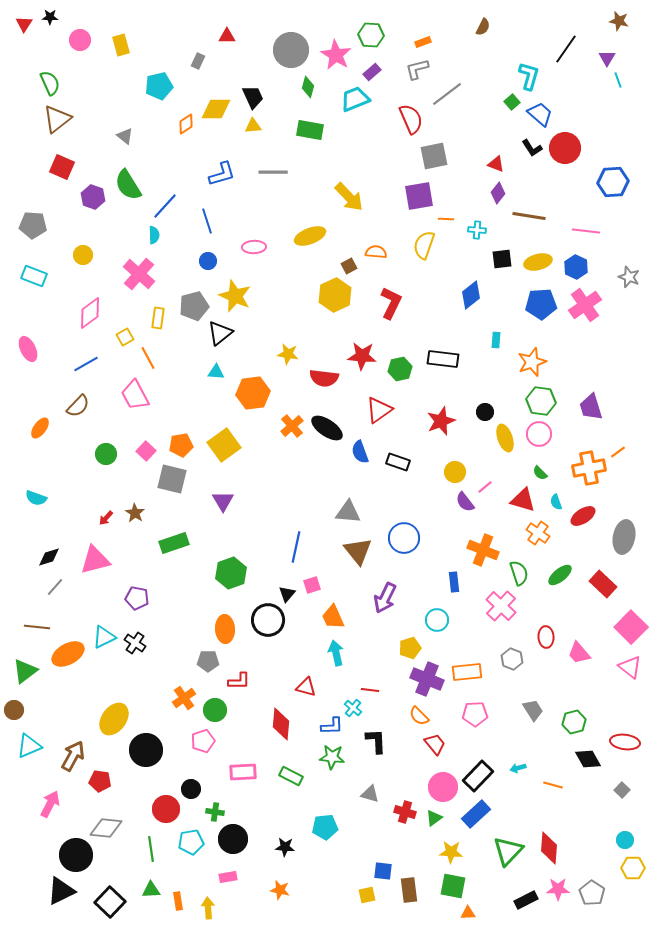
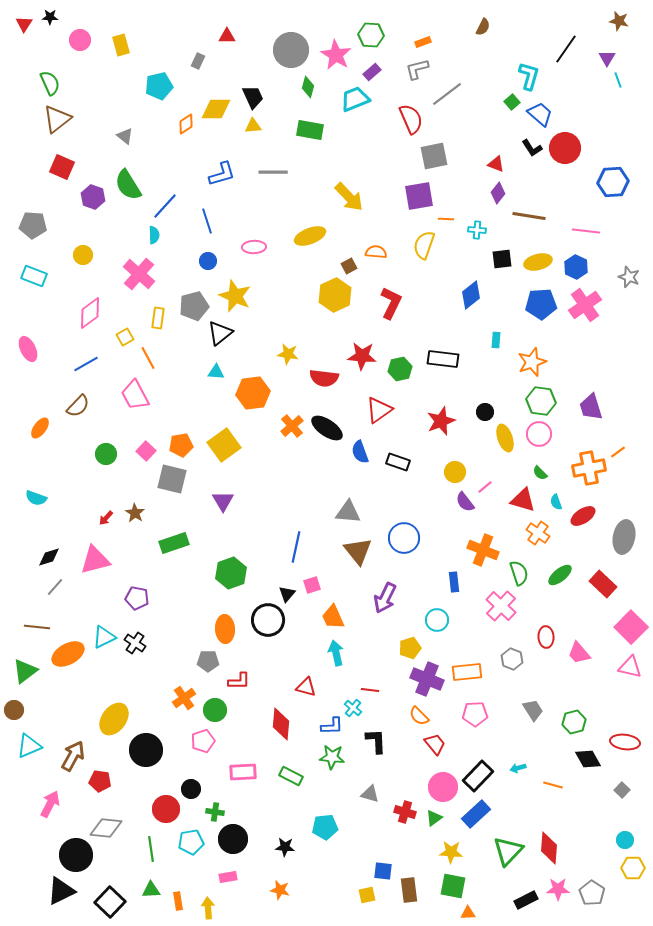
pink triangle at (630, 667): rotated 25 degrees counterclockwise
